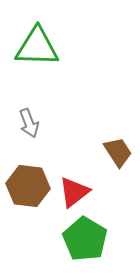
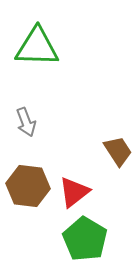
gray arrow: moved 3 px left, 1 px up
brown trapezoid: moved 1 px up
